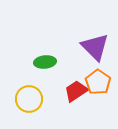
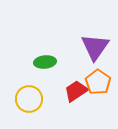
purple triangle: rotated 20 degrees clockwise
